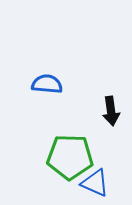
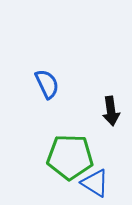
blue semicircle: rotated 60 degrees clockwise
blue triangle: rotated 8 degrees clockwise
